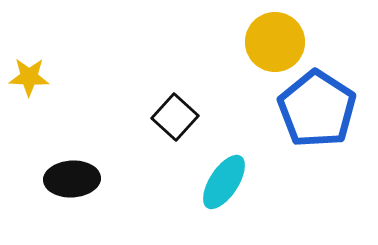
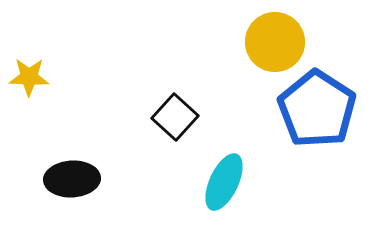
cyan ellipse: rotated 8 degrees counterclockwise
